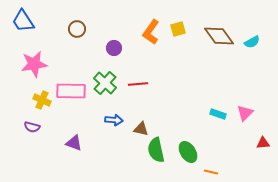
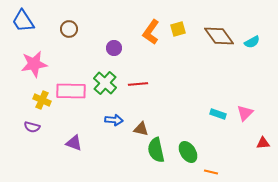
brown circle: moved 8 px left
